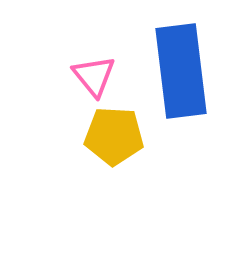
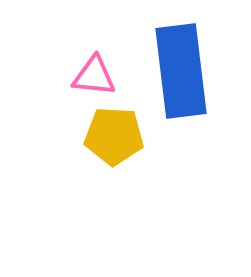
pink triangle: rotated 45 degrees counterclockwise
